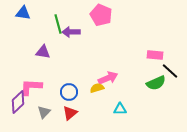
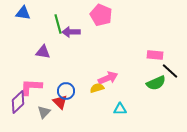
blue circle: moved 3 px left, 1 px up
red triangle: moved 10 px left, 11 px up; rotated 35 degrees counterclockwise
